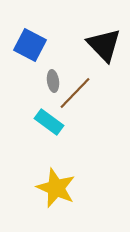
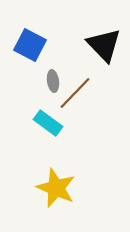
cyan rectangle: moved 1 px left, 1 px down
